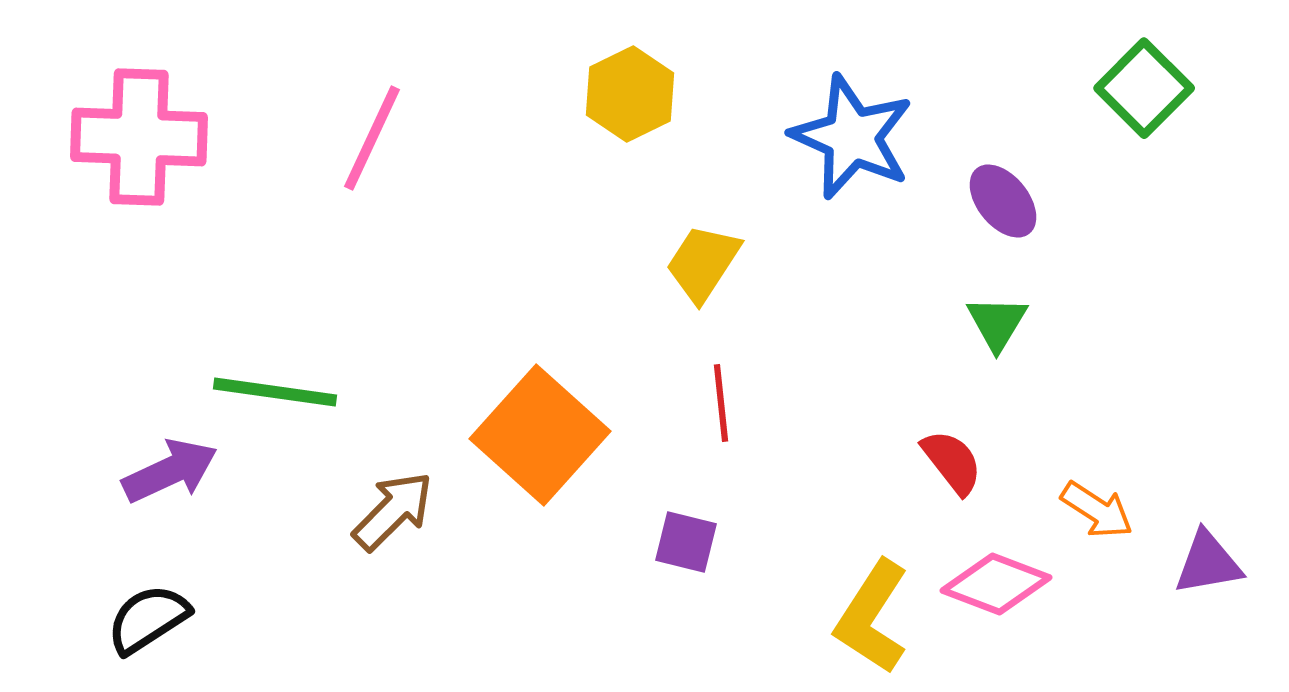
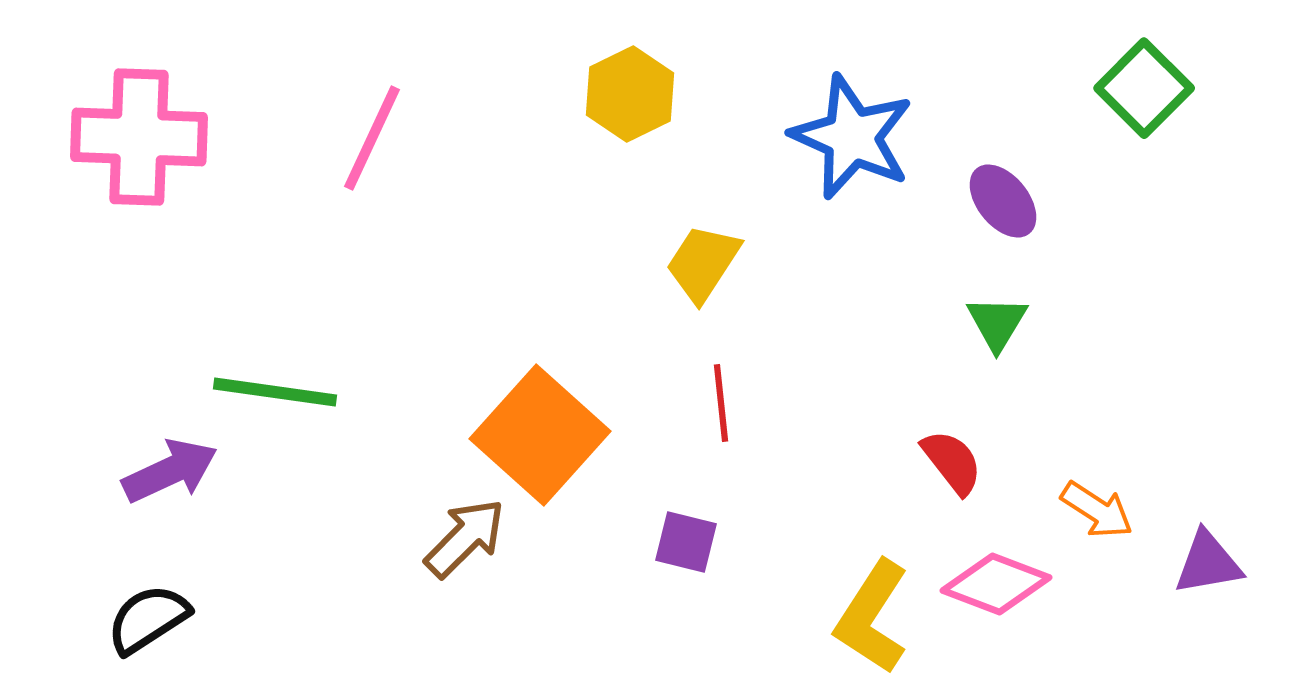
brown arrow: moved 72 px right, 27 px down
